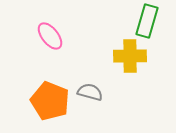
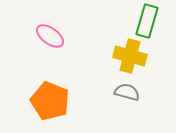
pink ellipse: rotated 16 degrees counterclockwise
yellow cross: rotated 16 degrees clockwise
gray semicircle: moved 37 px right
